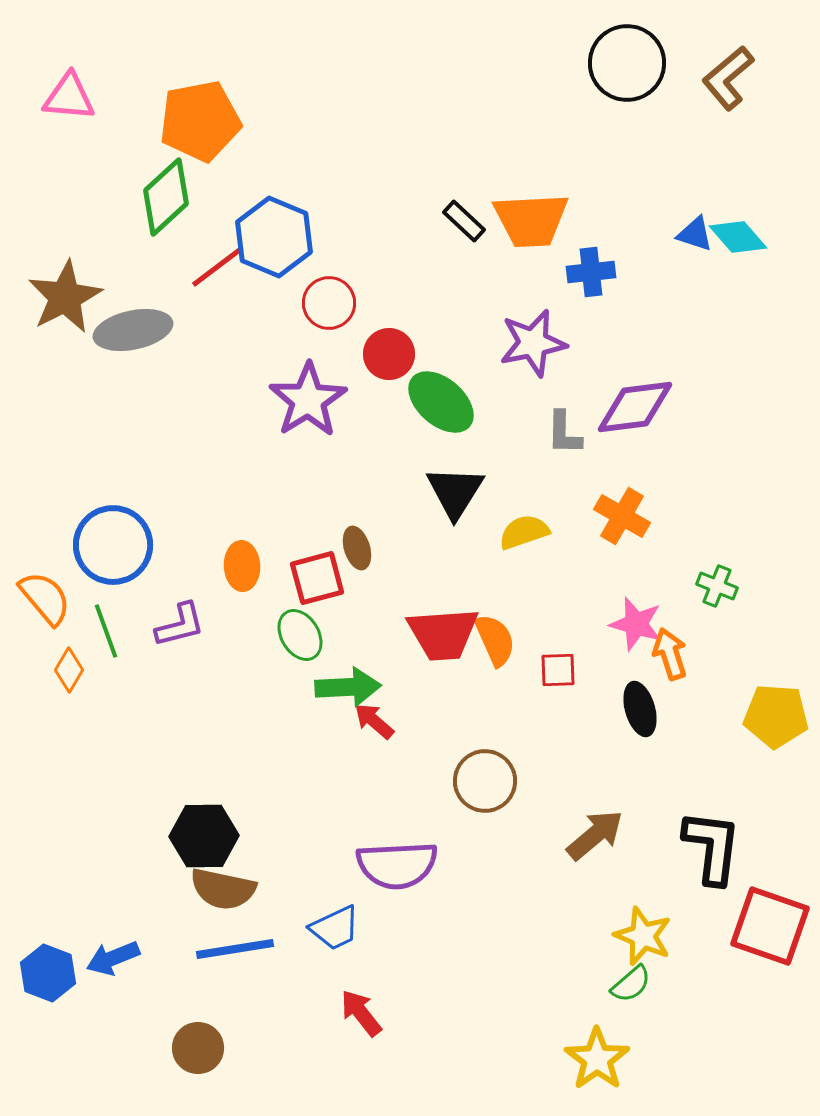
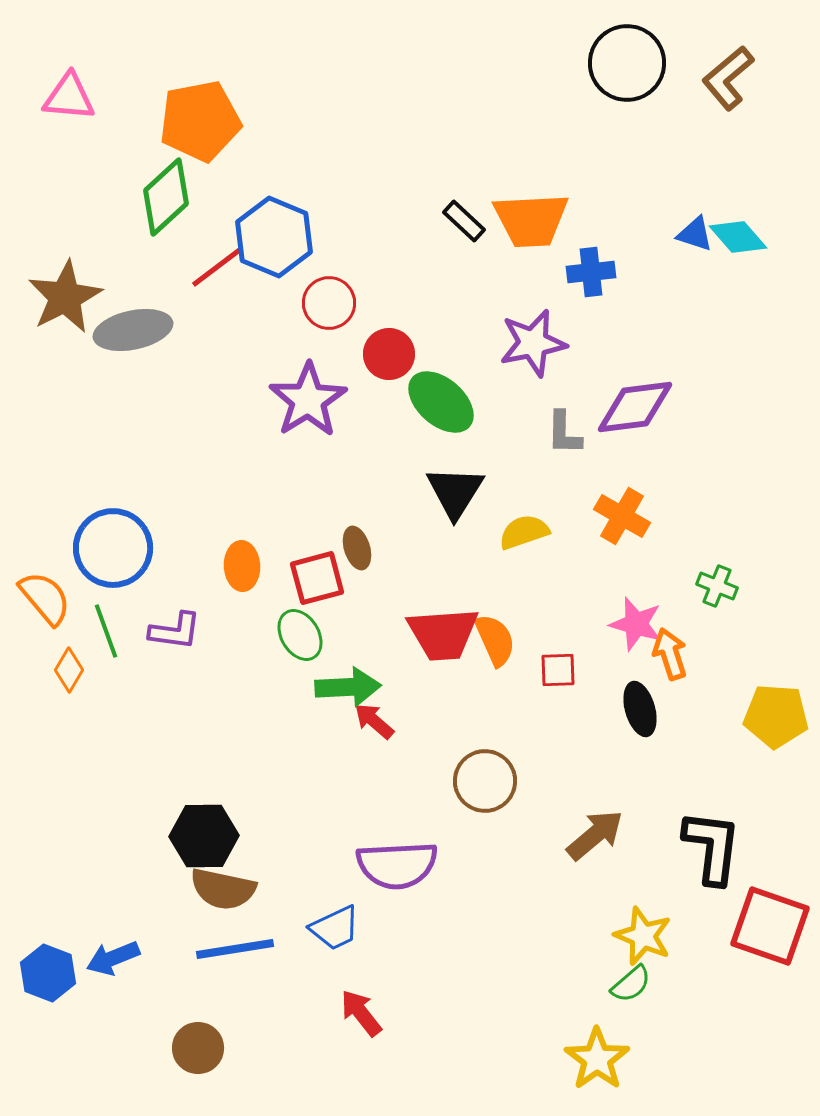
blue circle at (113, 545): moved 3 px down
purple L-shape at (180, 625): moved 5 px left, 6 px down; rotated 22 degrees clockwise
